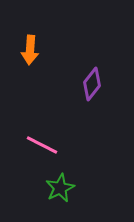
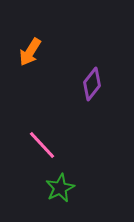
orange arrow: moved 2 px down; rotated 28 degrees clockwise
pink line: rotated 20 degrees clockwise
